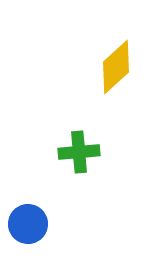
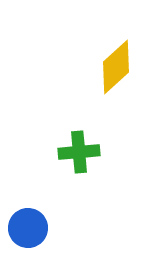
blue circle: moved 4 px down
